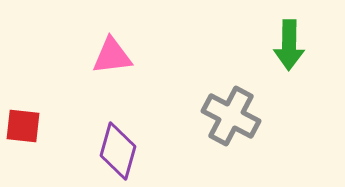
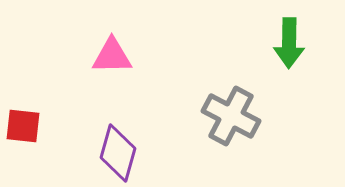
green arrow: moved 2 px up
pink triangle: rotated 6 degrees clockwise
purple diamond: moved 2 px down
